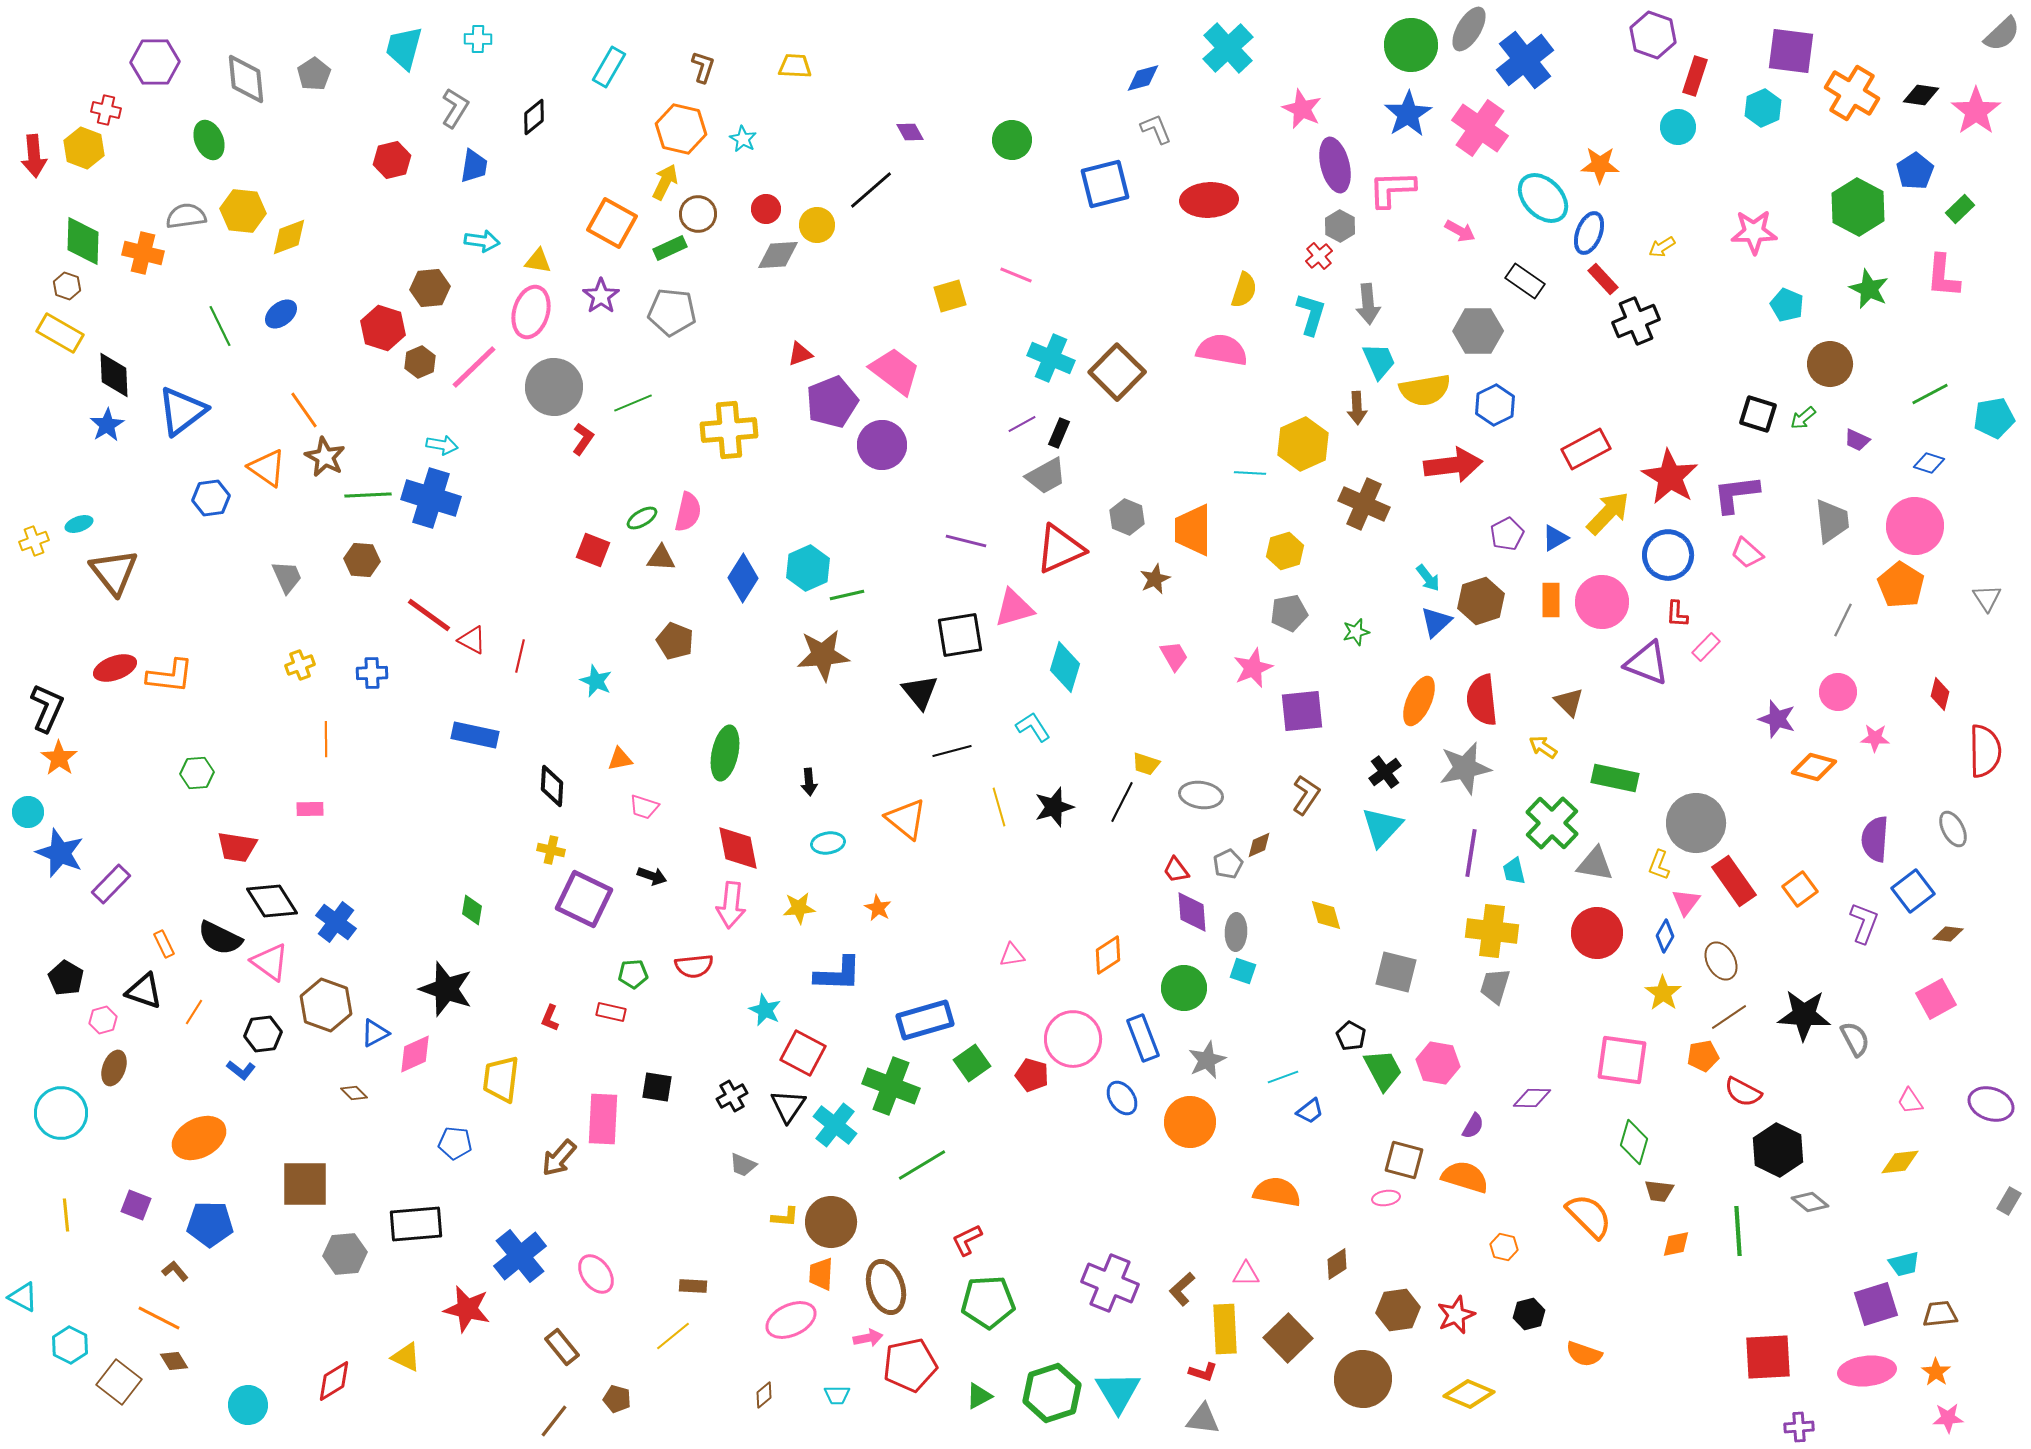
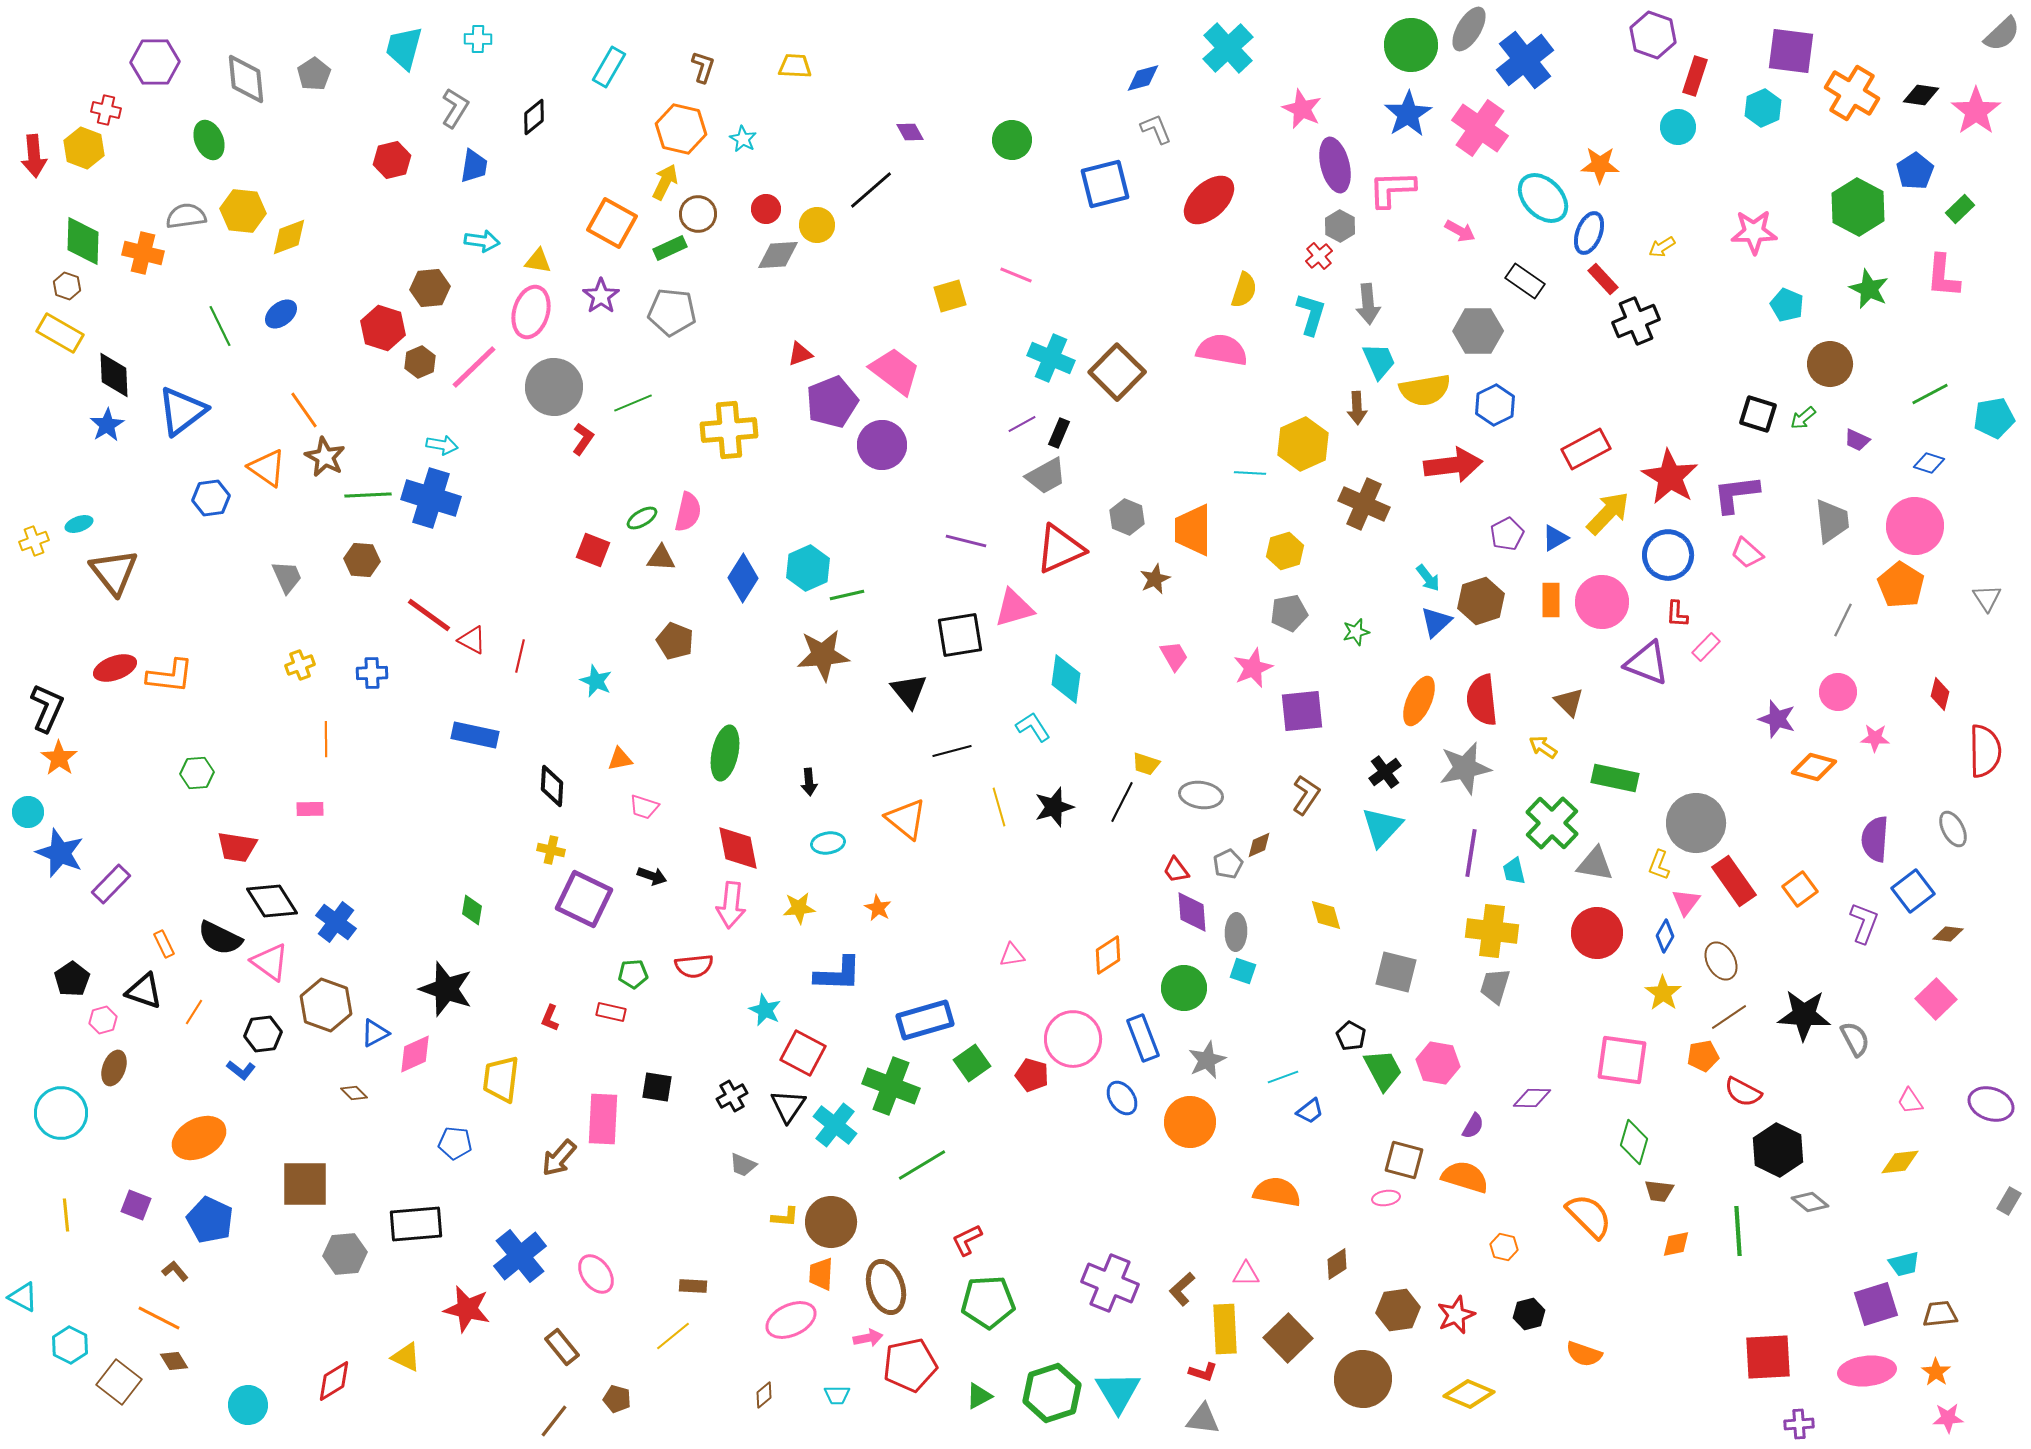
red ellipse at (1209, 200): rotated 40 degrees counterclockwise
cyan diamond at (1065, 667): moved 1 px right, 12 px down; rotated 9 degrees counterclockwise
black triangle at (920, 692): moved 11 px left, 1 px up
black pentagon at (66, 978): moved 6 px right, 1 px down; rotated 8 degrees clockwise
pink square at (1936, 999): rotated 15 degrees counterclockwise
blue pentagon at (210, 1224): moved 4 px up; rotated 24 degrees clockwise
purple cross at (1799, 1427): moved 3 px up
